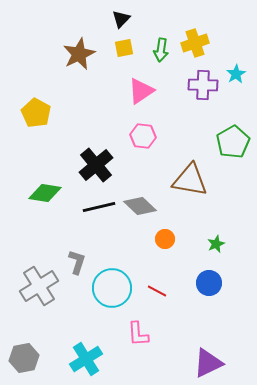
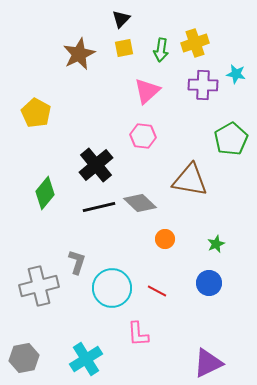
cyan star: rotated 30 degrees counterclockwise
pink triangle: moved 6 px right; rotated 8 degrees counterclockwise
green pentagon: moved 2 px left, 3 px up
green diamond: rotated 60 degrees counterclockwise
gray diamond: moved 3 px up
gray cross: rotated 18 degrees clockwise
